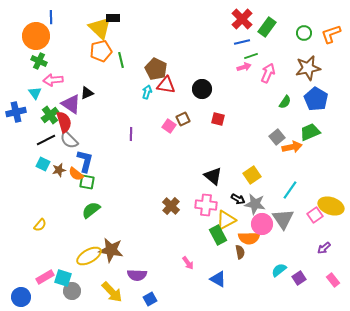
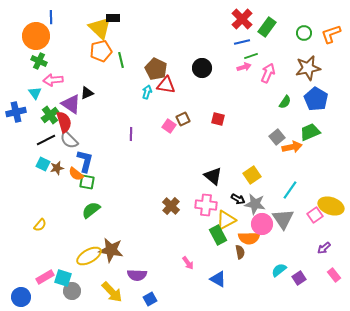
black circle at (202, 89): moved 21 px up
brown star at (59, 170): moved 2 px left, 2 px up
pink rectangle at (333, 280): moved 1 px right, 5 px up
